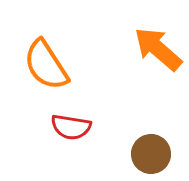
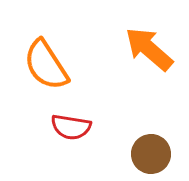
orange arrow: moved 9 px left
